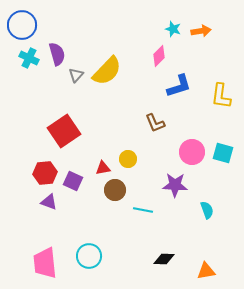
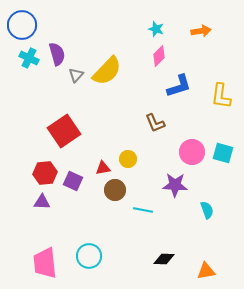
cyan star: moved 17 px left
purple triangle: moved 7 px left; rotated 18 degrees counterclockwise
